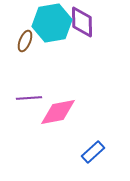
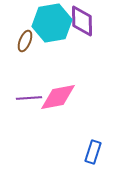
purple diamond: moved 1 px up
pink diamond: moved 15 px up
blue rectangle: rotated 30 degrees counterclockwise
